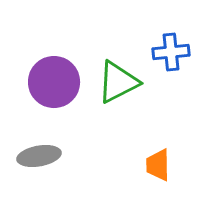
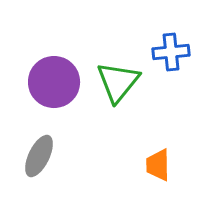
green triangle: rotated 24 degrees counterclockwise
gray ellipse: rotated 54 degrees counterclockwise
